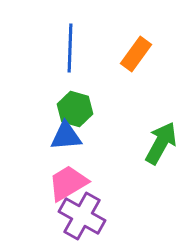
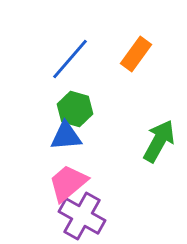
blue line: moved 11 px down; rotated 39 degrees clockwise
green arrow: moved 2 px left, 2 px up
pink trapezoid: rotated 9 degrees counterclockwise
